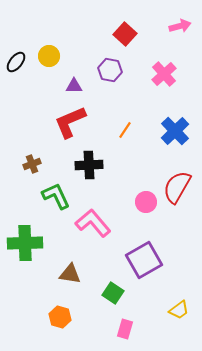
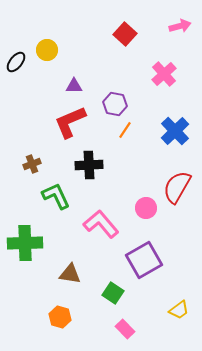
yellow circle: moved 2 px left, 6 px up
purple hexagon: moved 5 px right, 34 px down
pink circle: moved 6 px down
pink L-shape: moved 8 px right, 1 px down
pink rectangle: rotated 60 degrees counterclockwise
